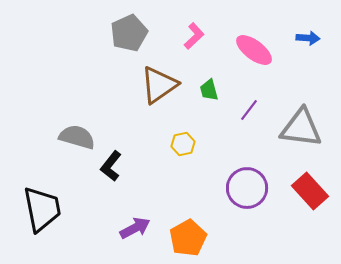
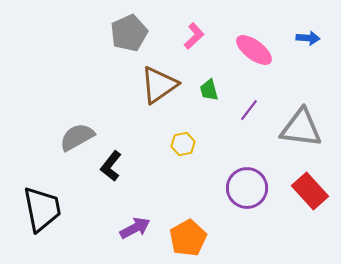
gray semicircle: rotated 45 degrees counterclockwise
